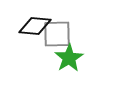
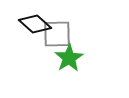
black diamond: moved 2 px up; rotated 36 degrees clockwise
